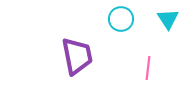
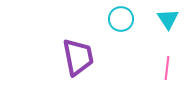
purple trapezoid: moved 1 px right, 1 px down
pink line: moved 19 px right
